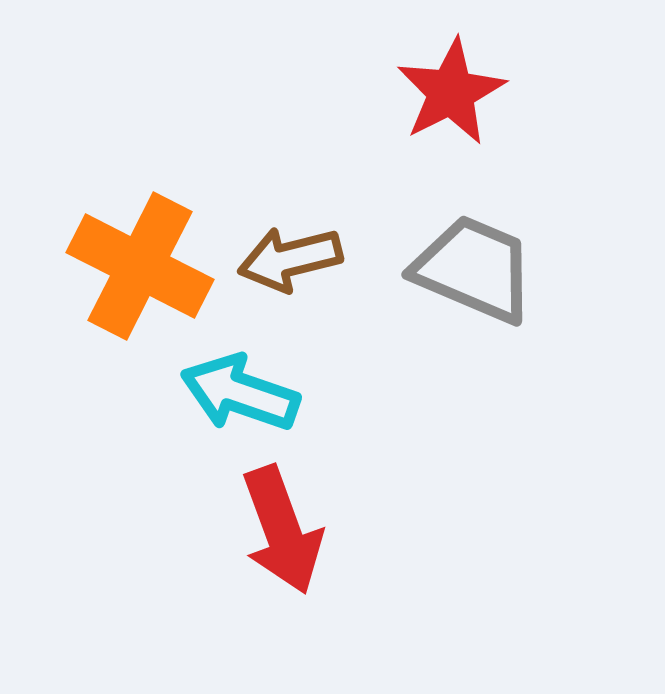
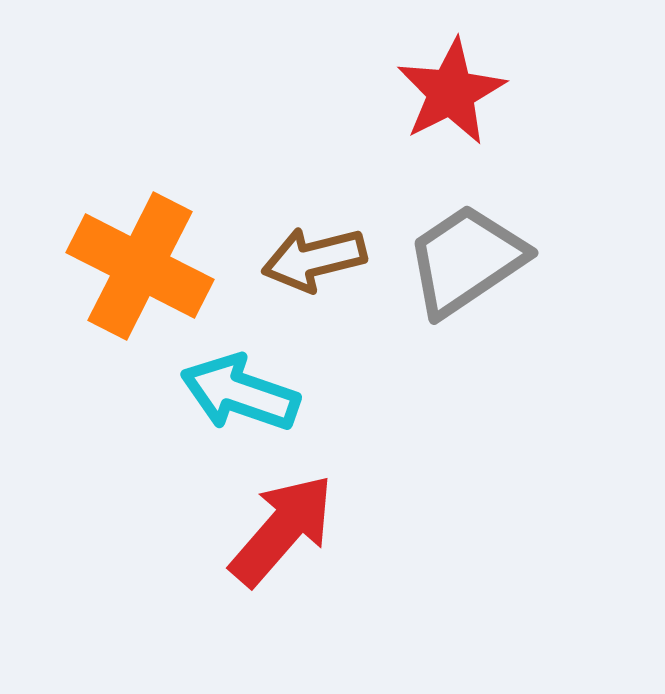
brown arrow: moved 24 px right
gray trapezoid: moved 8 px left, 9 px up; rotated 57 degrees counterclockwise
red arrow: rotated 119 degrees counterclockwise
